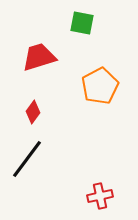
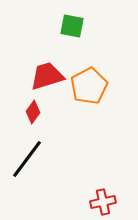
green square: moved 10 px left, 3 px down
red trapezoid: moved 8 px right, 19 px down
orange pentagon: moved 11 px left
red cross: moved 3 px right, 6 px down
